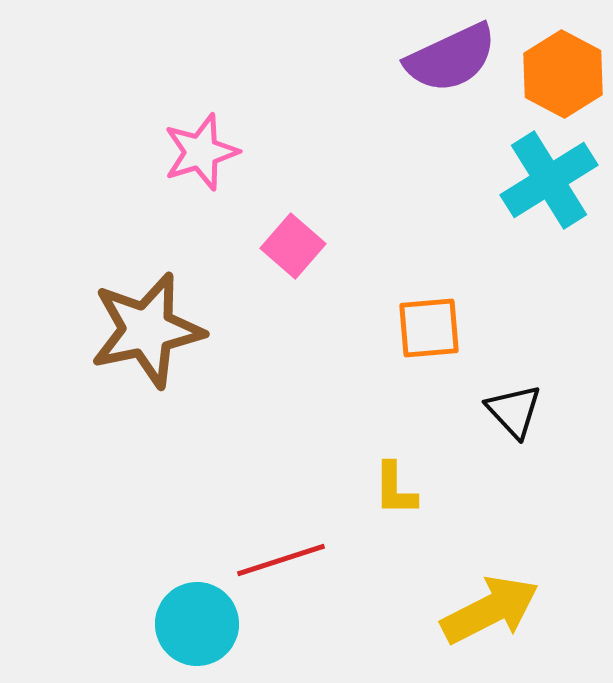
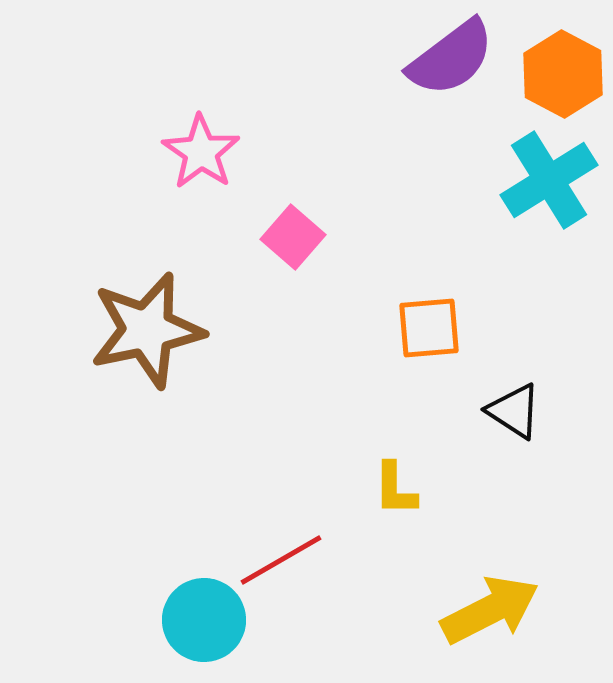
purple semicircle: rotated 12 degrees counterclockwise
pink star: rotated 20 degrees counterclockwise
pink square: moved 9 px up
black triangle: rotated 14 degrees counterclockwise
red line: rotated 12 degrees counterclockwise
cyan circle: moved 7 px right, 4 px up
